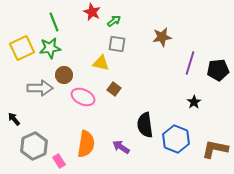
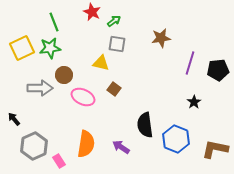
brown star: moved 1 px left, 1 px down
